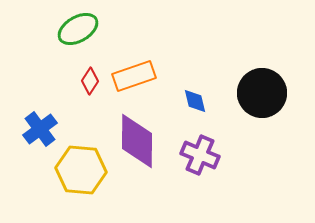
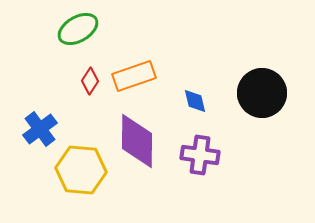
purple cross: rotated 15 degrees counterclockwise
